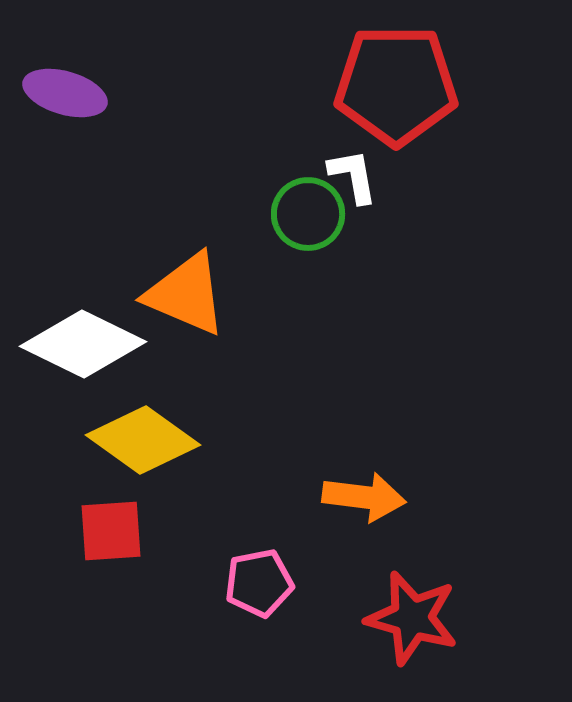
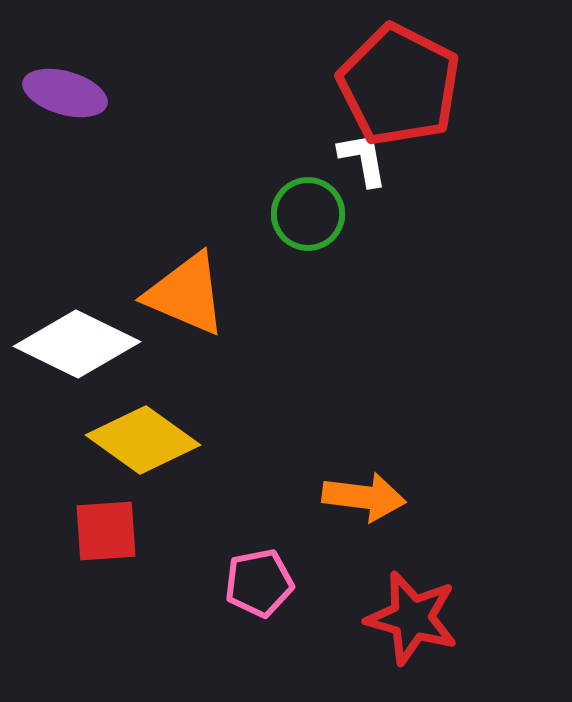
red pentagon: moved 3 px right; rotated 27 degrees clockwise
white L-shape: moved 10 px right, 17 px up
white diamond: moved 6 px left
red square: moved 5 px left
